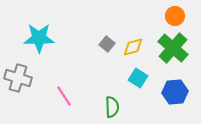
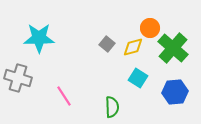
orange circle: moved 25 px left, 12 px down
